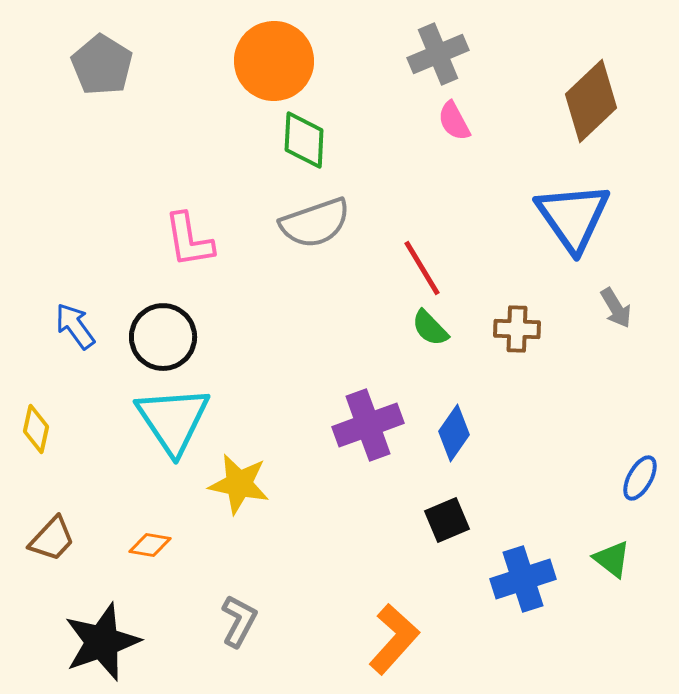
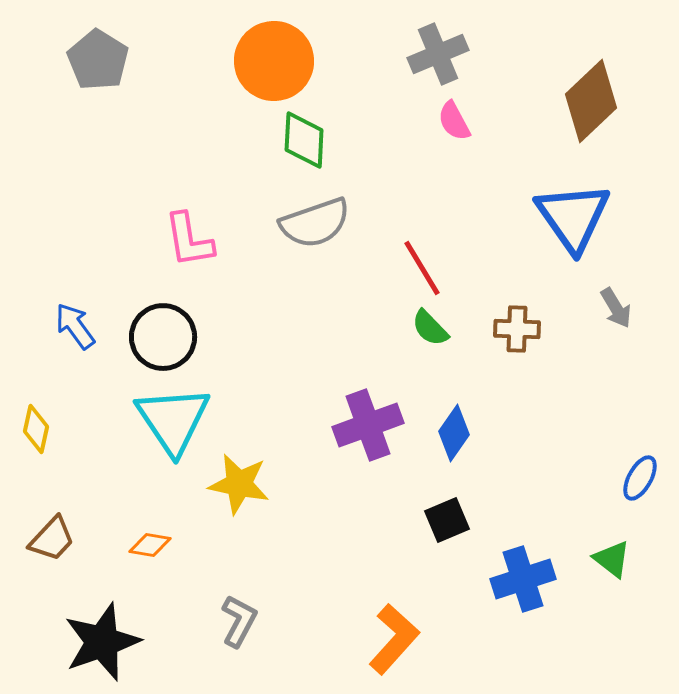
gray pentagon: moved 4 px left, 5 px up
